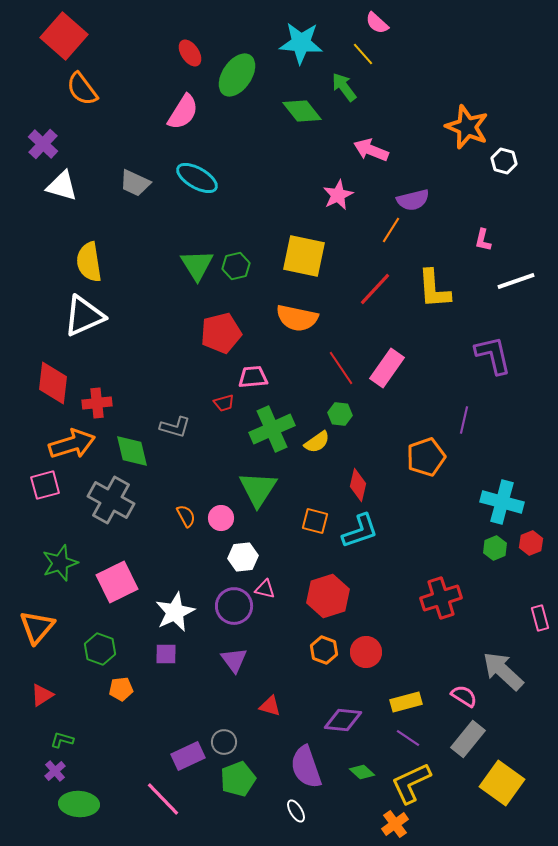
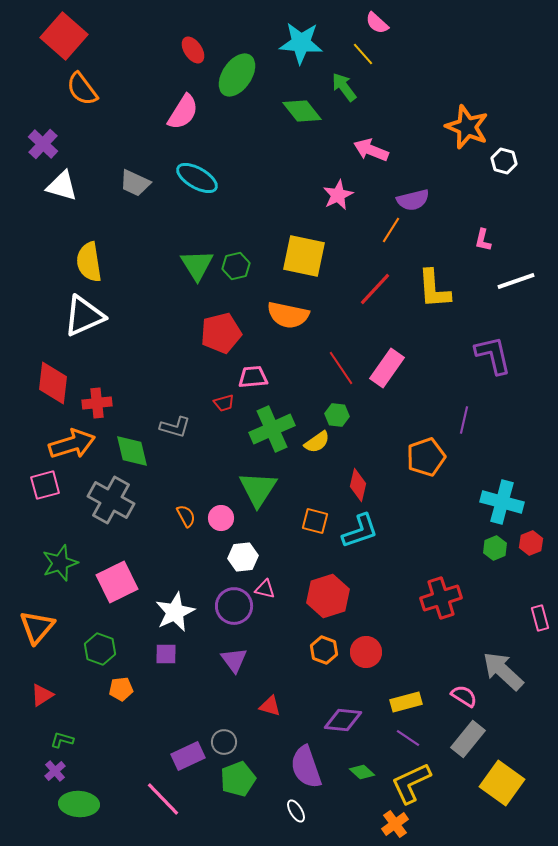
red ellipse at (190, 53): moved 3 px right, 3 px up
orange semicircle at (297, 318): moved 9 px left, 3 px up
green hexagon at (340, 414): moved 3 px left, 1 px down
